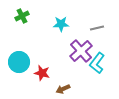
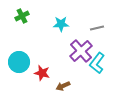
brown arrow: moved 3 px up
